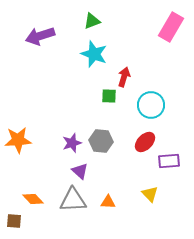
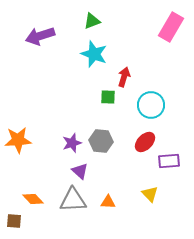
green square: moved 1 px left, 1 px down
